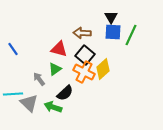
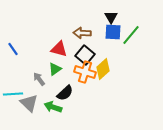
green line: rotated 15 degrees clockwise
orange cross: moved 1 px right; rotated 10 degrees counterclockwise
